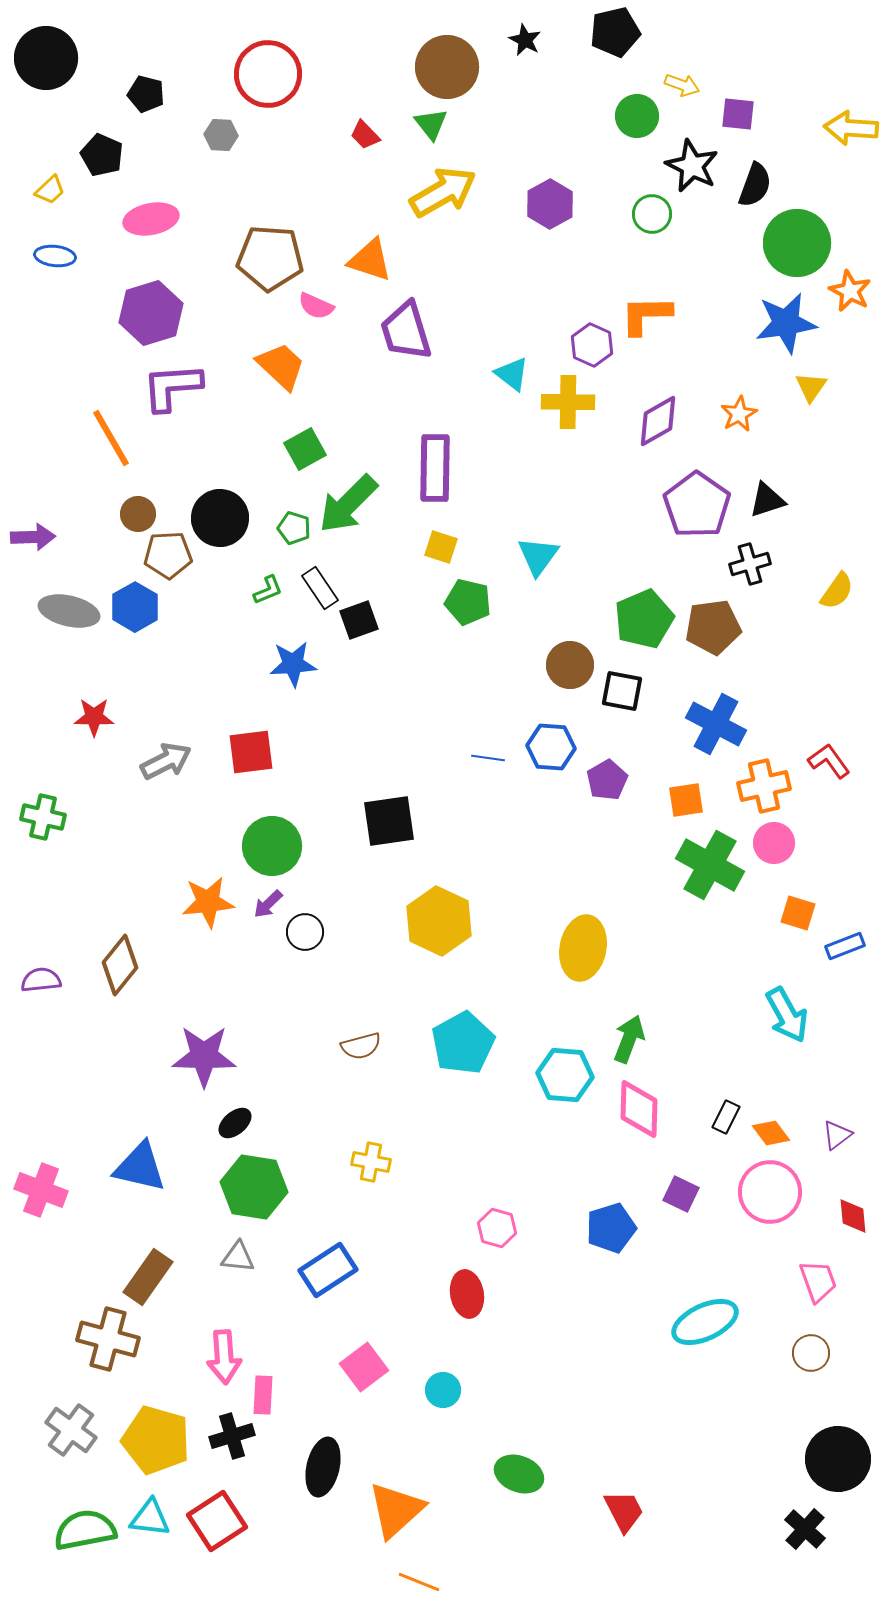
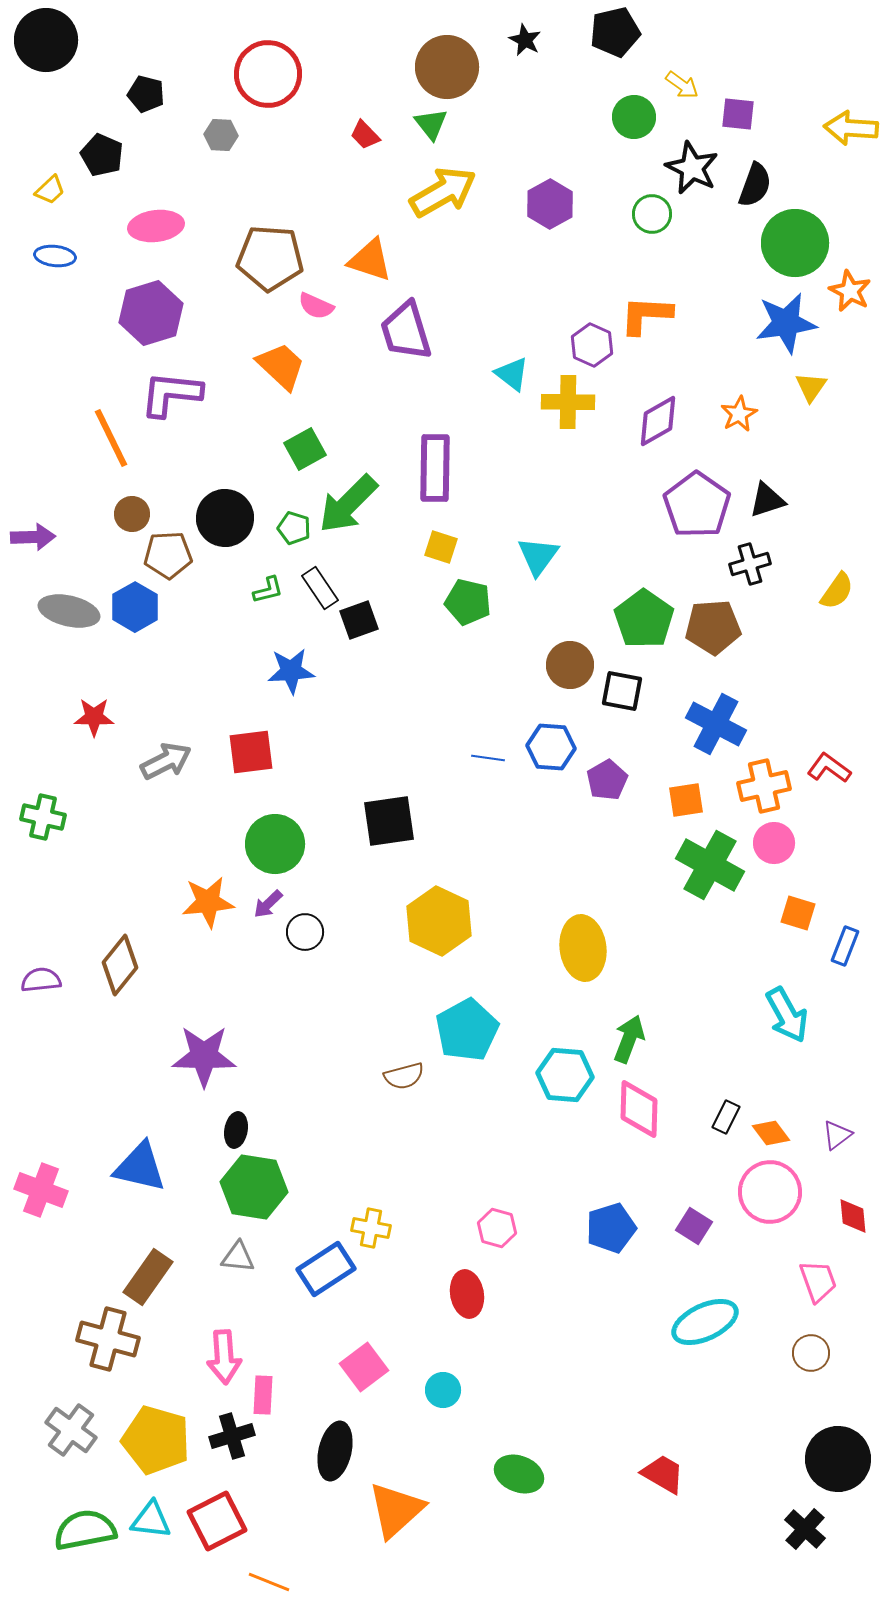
black circle at (46, 58): moved 18 px up
yellow arrow at (682, 85): rotated 16 degrees clockwise
green circle at (637, 116): moved 3 px left, 1 px down
black star at (692, 166): moved 2 px down
pink ellipse at (151, 219): moved 5 px right, 7 px down; rotated 4 degrees clockwise
green circle at (797, 243): moved 2 px left
orange L-shape at (646, 315): rotated 4 degrees clockwise
purple L-shape at (172, 387): moved 1 px left, 7 px down; rotated 10 degrees clockwise
orange line at (111, 438): rotated 4 degrees clockwise
brown circle at (138, 514): moved 6 px left
black circle at (220, 518): moved 5 px right
green L-shape at (268, 590): rotated 8 degrees clockwise
green pentagon at (644, 619): rotated 14 degrees counterclockwise
brown pentagon at (713, 627): rotated 4 degrees clockwise
blue star at (293, 664): moved 2 px left, 7 px down
red L-shape at (829, 761): moved 7 px down; rotated 18 degrees counterclockwise
green circle at (272, 846): moved 3 px right, 2 px up
blue rectangle at (845, 946): rotated 48 degrees counterclockwise
yellow ellipse at (583, 948): rotated 18 degrees counterclockwise
cyan pentagon at (463, 1043): moved 4 px right, 13 px up
brown semicircle at (361, 1046): moved 43 px right, 30 px down
black ellipse at (235, 1123): moved 1 px right, 7 px down; rotated 40 degrees counterclockwise
yellow cross at (371, 1162): moved 66 px down
purple square at (681, 1194): moved 13 px right, 32 px down; rotated 6 degrees clockwise
blue rectangle at (328, 1270): moved 2 px left, 1 px up
black ellipse at (323, 1467): moved 12 px right, 16 px up
red trapezoid at (624, 1511): moved 39 px right, 37 px up; rotated 33 degrees counterclockwise
cyan triangle at (150, 1518): moved 1 px right, 2 px down
red square at (217, 1521): rotated 6 degrees clockwise
orange line at (419, 1582): moved 150 px left
